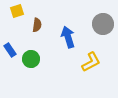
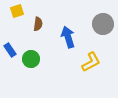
brown semicircle: moved 1 px right, 1 px up
